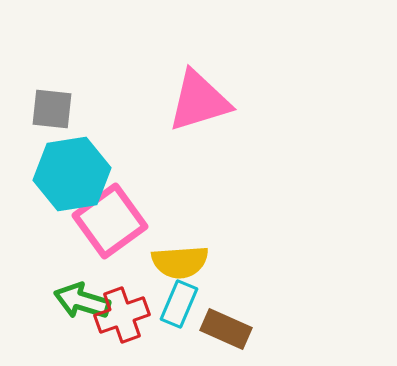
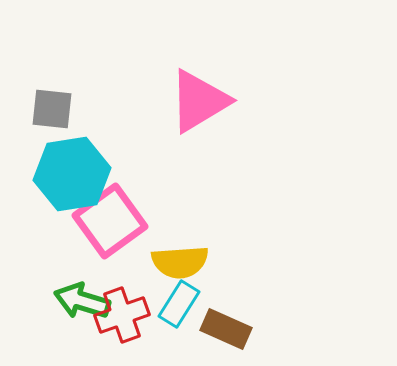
pink triangle: rotated 14 degrees counterclockwise
cyan rectangle: rotated 9 degrees clockwise
